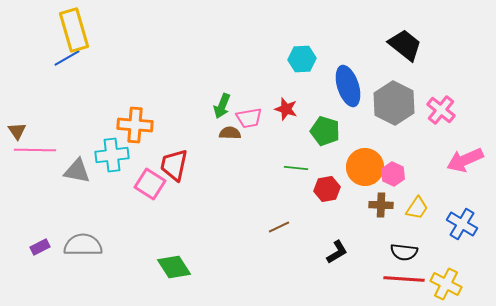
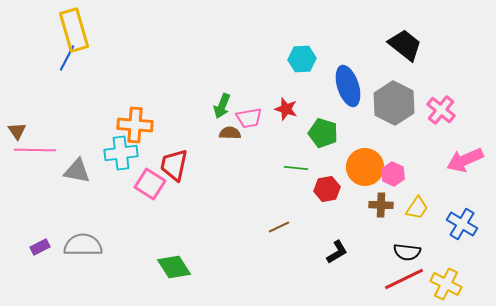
blue line: rotated 32 degrees counterclockwise
green pentagon: moved 2 px left, 2 px down
cyan cross: moved 9 px right, 2 px up
black semicircle: moved 3 px right
red line: rotated 30 degrees counterclockwise
